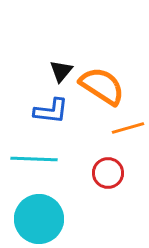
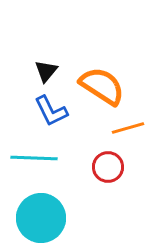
black triangle: moved 15 px left
blue L-shape: rotated 57 degrees clockwise
cyan line: moved 1 px up
red circle: moved 6 px up
cyan circle: moved 2 px right, 1 px up
